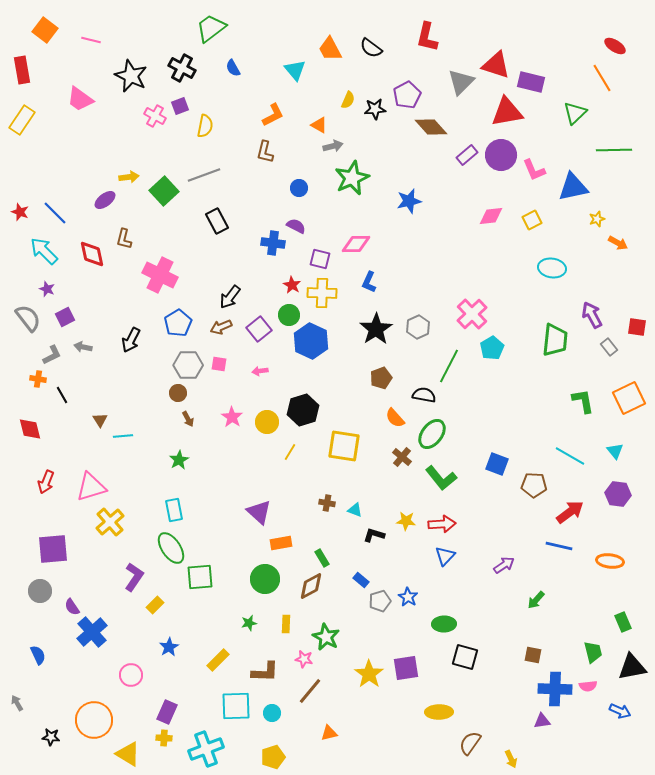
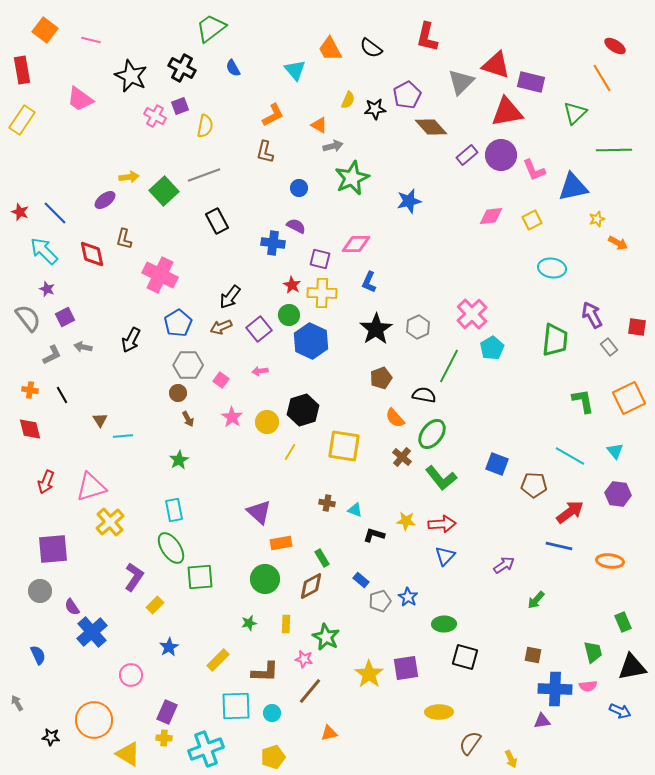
pink square at (219, 364): moved 2 px right, 16 px down; rotated 28 degrees clockwise
orange cross at (38, 379): moved 8 px left, 11 px down
